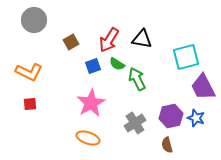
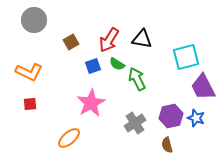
orange ellipse: moved 19 px left; rotated 60 degrees counterclockwise
